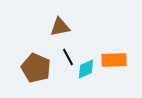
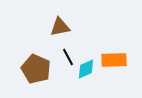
brown pentagon: moved 1 px down
